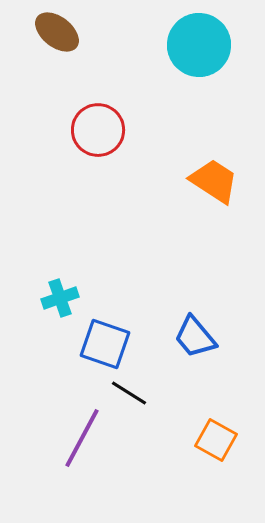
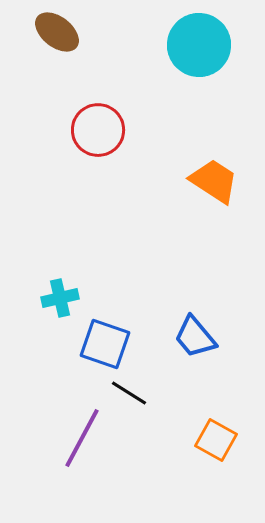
cyan cross: rotated 6 degrees clockwise
